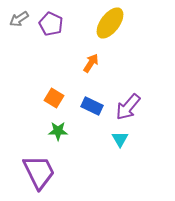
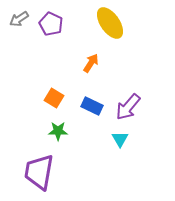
yellow ellipse: rotated 72 degrees counterclockwise
purple trapezoid: rotated 144 degrees counterclockwise
